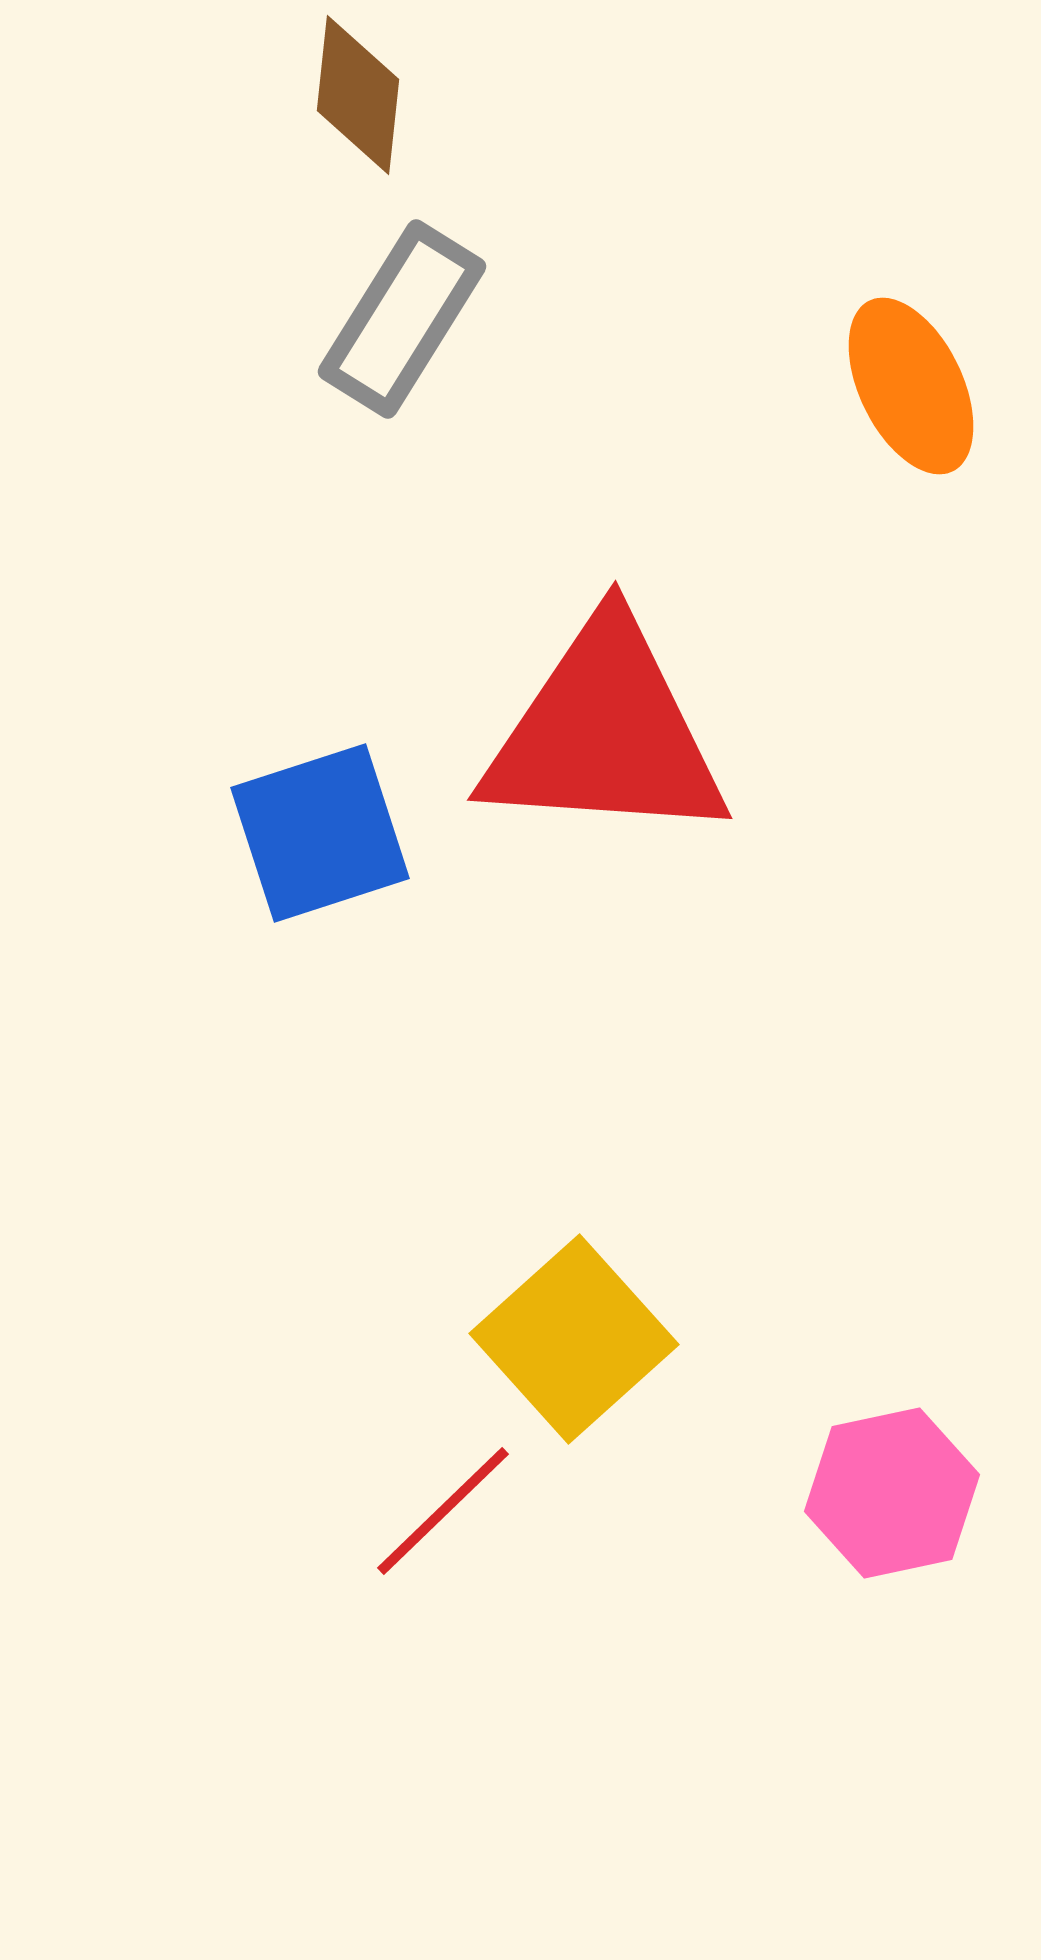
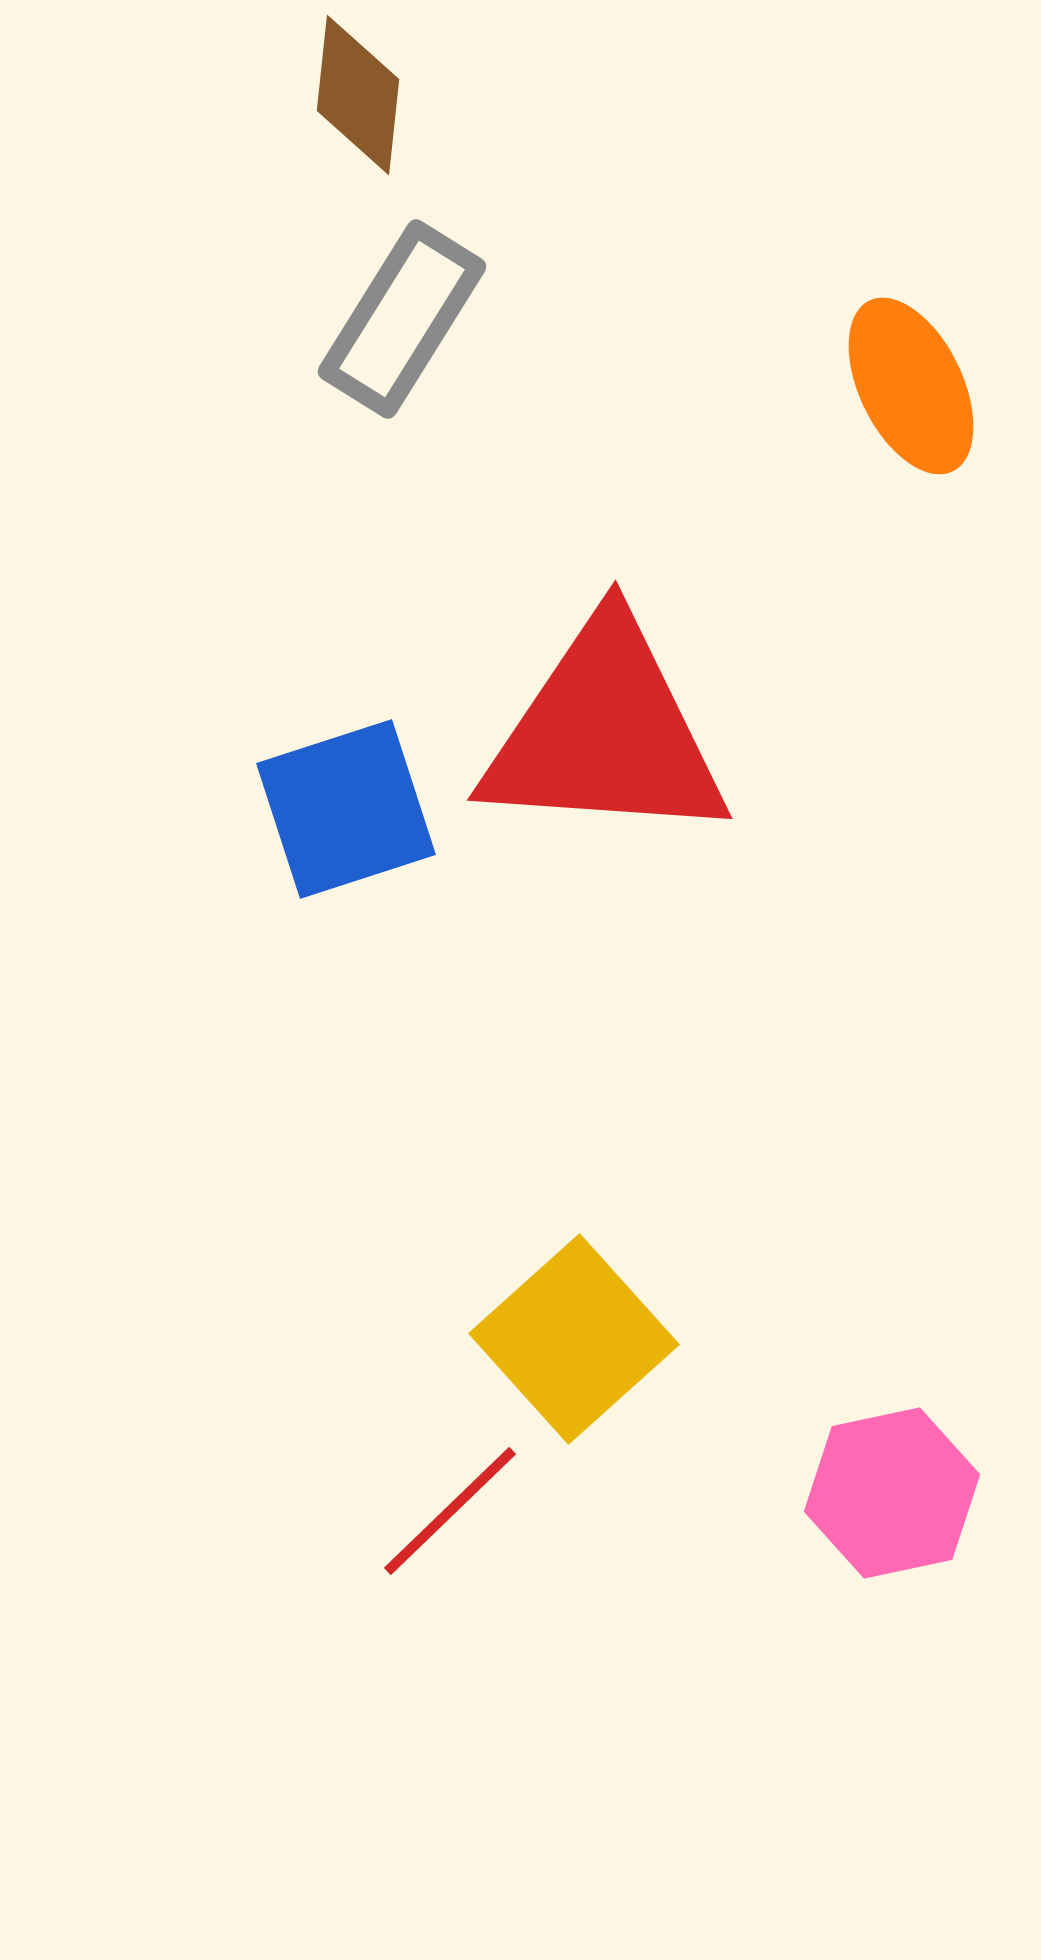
blue square: moved 26 px right, 24 px up
red line: moved 7 px right
